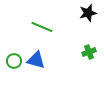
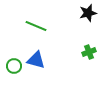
green line: moved 6 px left, 1 px up
green circle: moved 5 px down
